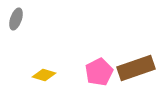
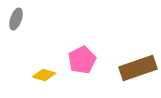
brown rectangle: moved 2 px right
pink pentagon: moved 17 px left, 12 px up
